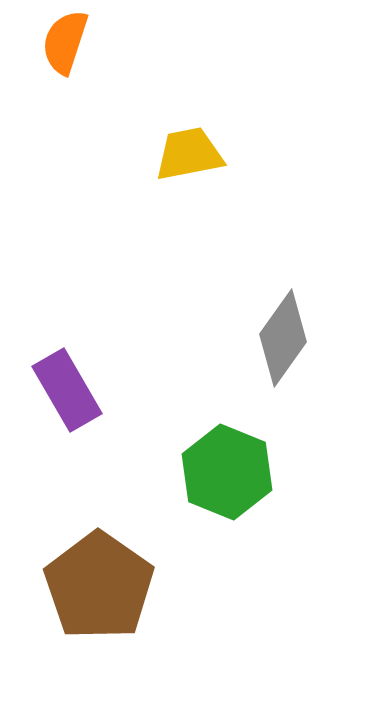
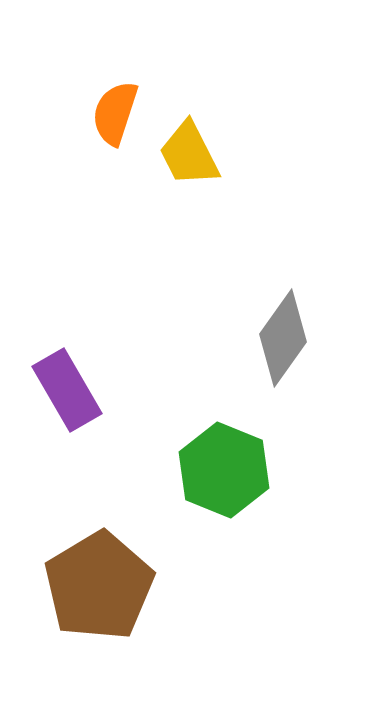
orange semicircle: moved 50 px right, 71 px down
yellow trapezoid: rotated 106 degrees counterclockwise
green hexagon: moved 3 px left, 2 px up
brown pentagon: rotated 6 degrees clockwise
